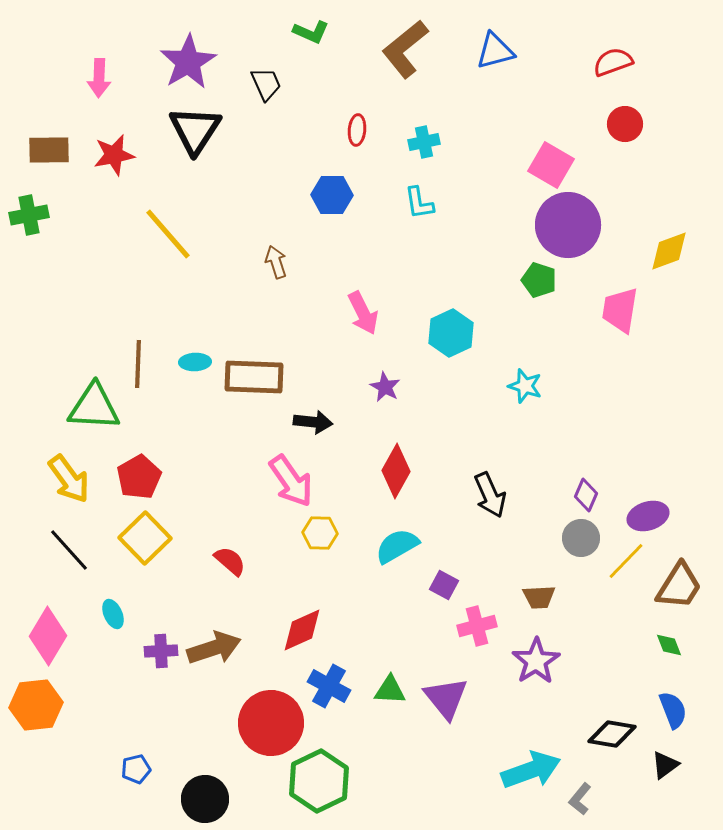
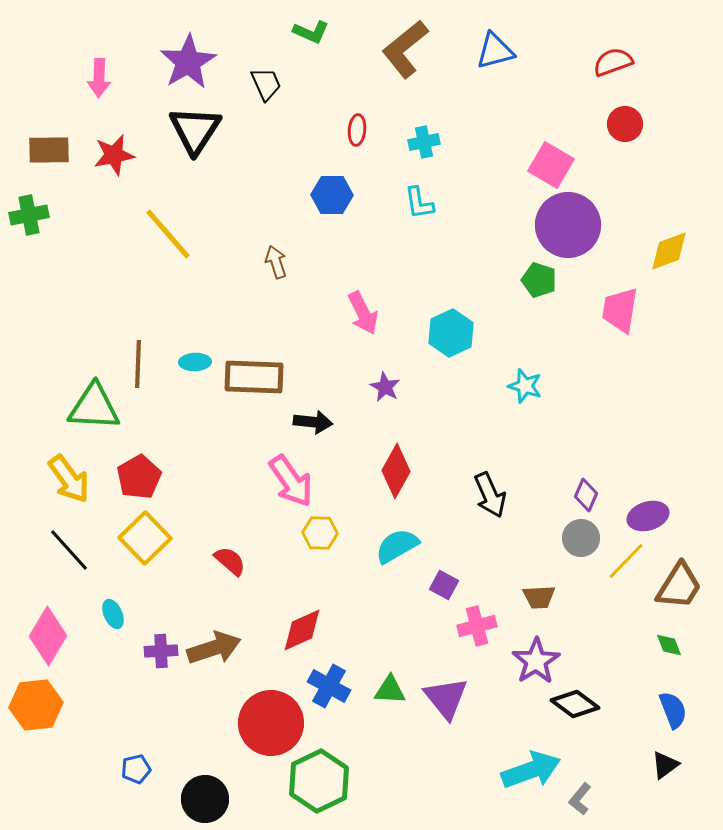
black diamond at (612, 734): moved 37 px left, 30 px up; rotated 27 degrees clockwise
